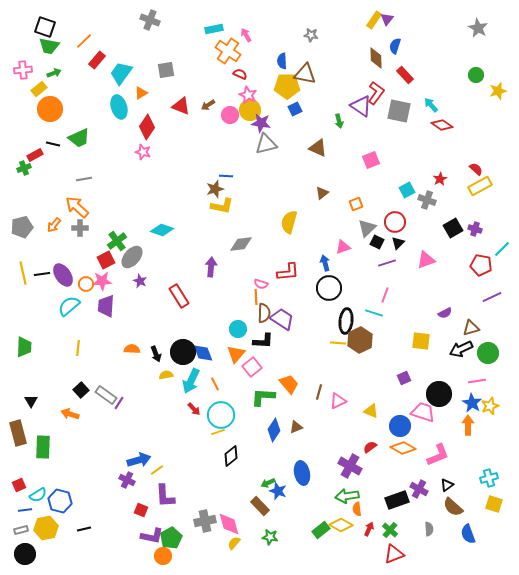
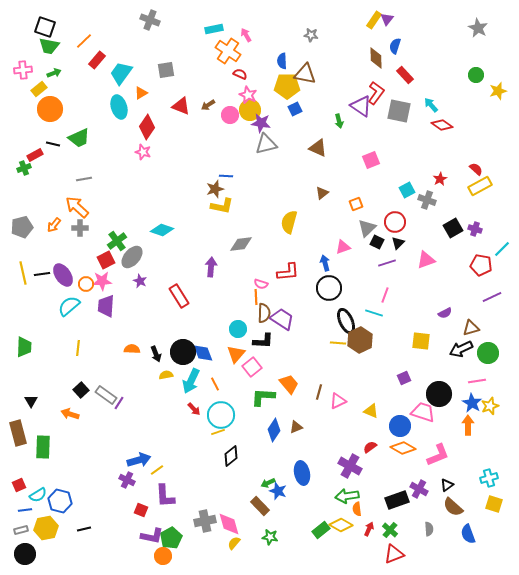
black ellipse at (346, 321): rotated 30 degrees counterclockwise
